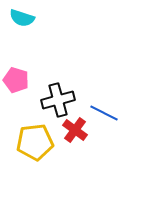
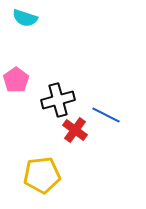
cyan semicircle: moved 3 px right
pink pentagon: rotated 20 degrees clockwise
blue line: moved 2 px right, 2 px down
yellow pentagon: moved 7 px right, 33 px down
